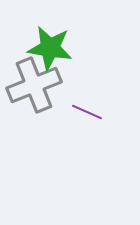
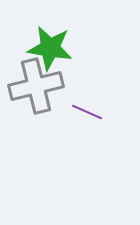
gray cross: moved 2 px right, 1 px down; rotated 8 degrees clockwise
